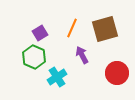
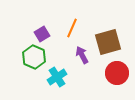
brown square: moved 3 px right, 13 px down
purple square: moved 2 px right, 1 px down
